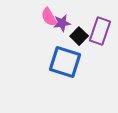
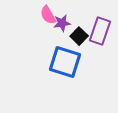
pink semicircle: moved 1 px left, 2 px up
